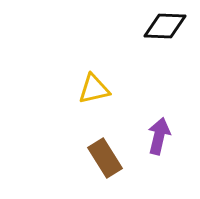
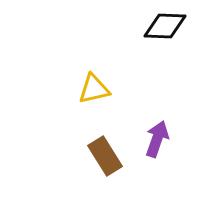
purple arrow: moved 2 px left, 3 px down; rotated 6 degrees clockwise
brown rectangle: moved 2 px up
